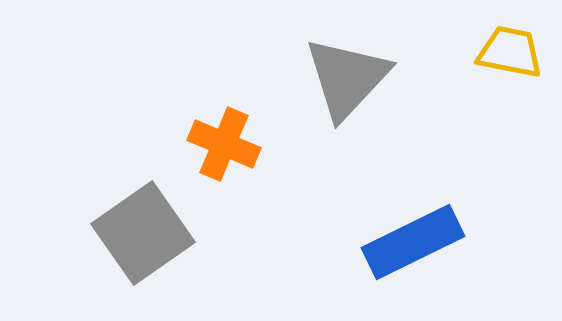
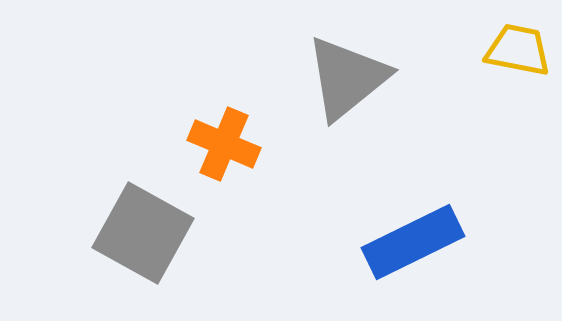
yellow trapezoid: moved 8 px right, 2 px up
gray triangle: rotated 8 degrees clockwise
gray square: rotated 26 degrees counterclockwise
